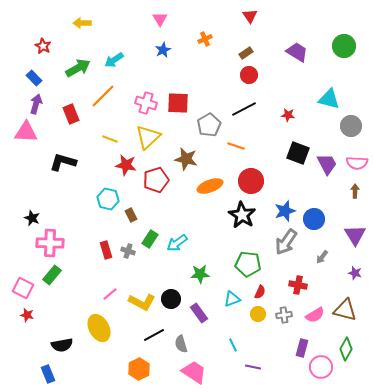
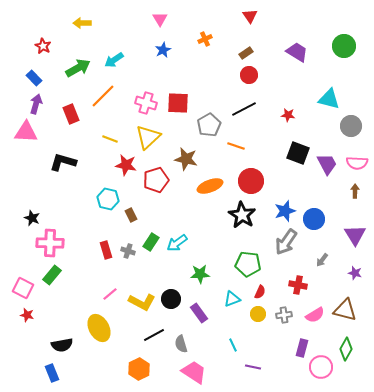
green rectangle at (150, 239): moved 1 px right, 3 px down
gray arrow at (322, 257): moved 3 px down
blue rectangle at (48, 374): moved 4 px right, 1 px up
